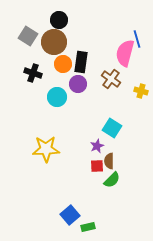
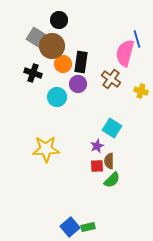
gray square: moved 8 px right, 1 px down
brown circle: moved 2 px left, 4 px down
blue square: moved 12 px down
